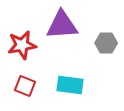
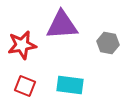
gray hexagon: moved 2 px right; rotated 10 degrees clockwise
